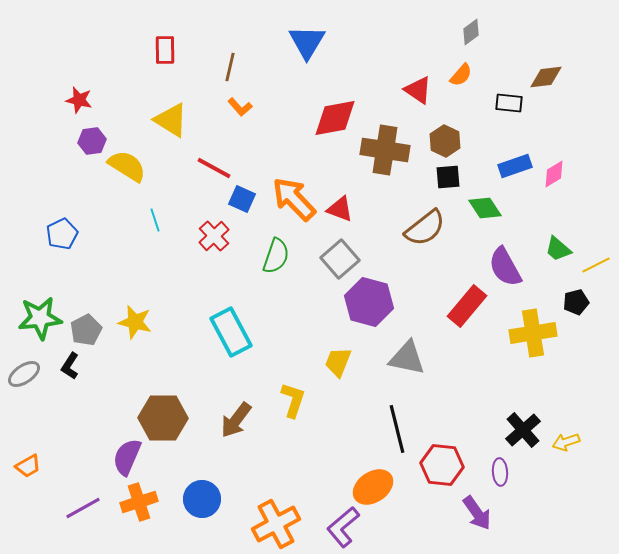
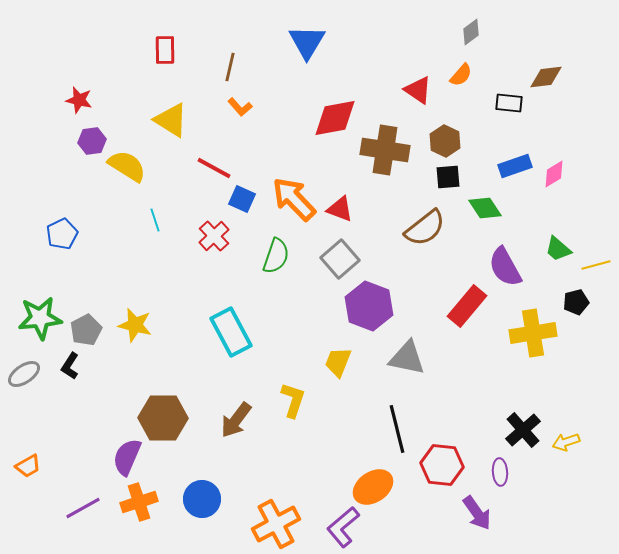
yellow line at (596, 265): rotated 12 degrees clockwise
purple hexagon at (369, 302): moved 4 px down; rotated 6 degrees clockwise
yellow star at (135, 322): moved 3 px down
